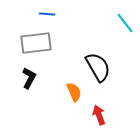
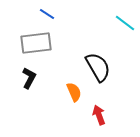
blue line: rotated 28 degrees clockwise
cyan line: rotated 15 degrees counterclockwise
